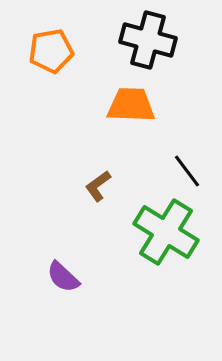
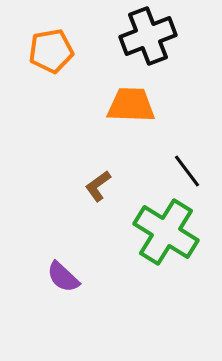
black cross: moved 4 px up; rotated 36 degrees counterclockwise
